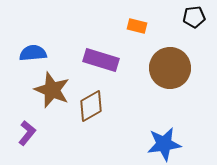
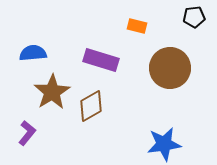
brown star: moved 2 px down; rotated 18 degrees clockwise
